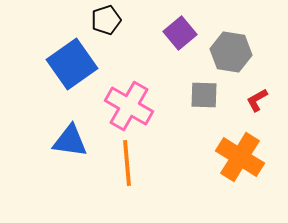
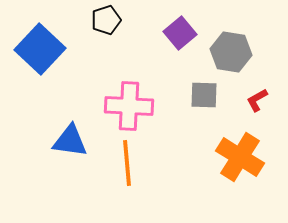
blue square: moved 32 px left, 15 px up; rotated 12 degrees counterclockwise
pink cross: rotated 27 degrees counterclockwise
